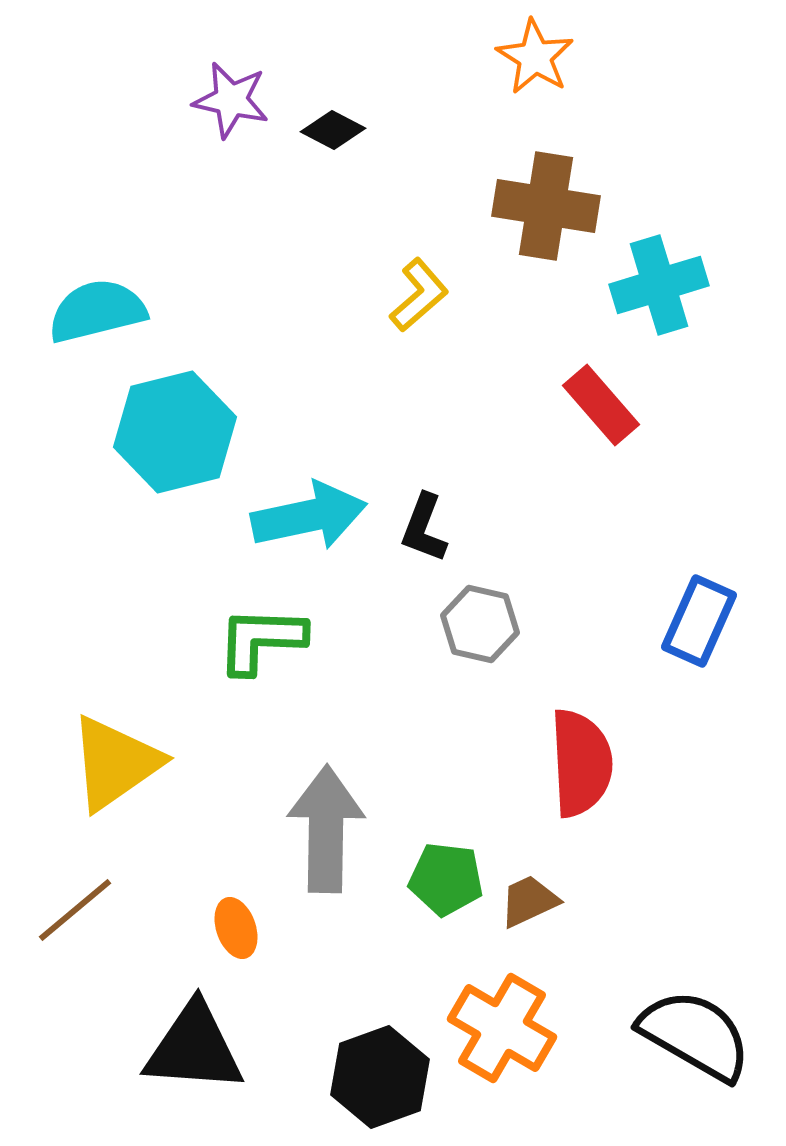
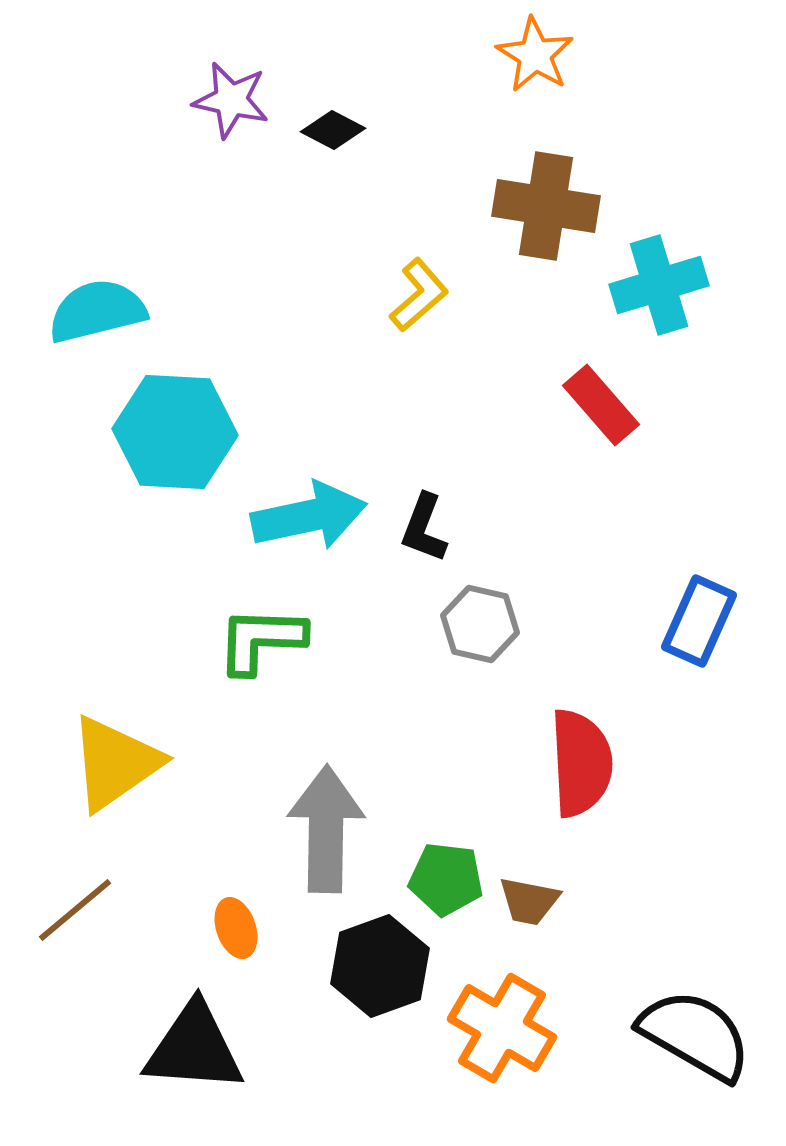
orange star: moved 2 px up
cyan hexagon: rotated 17 degrees clockwise
brown trapezoid: rotated 144 degrees counterclockwise
black hexagon: moved 111 px up
